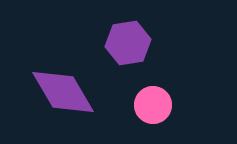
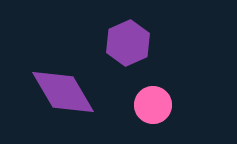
purple hexagon: rotated 15 degrees counterclockwise
